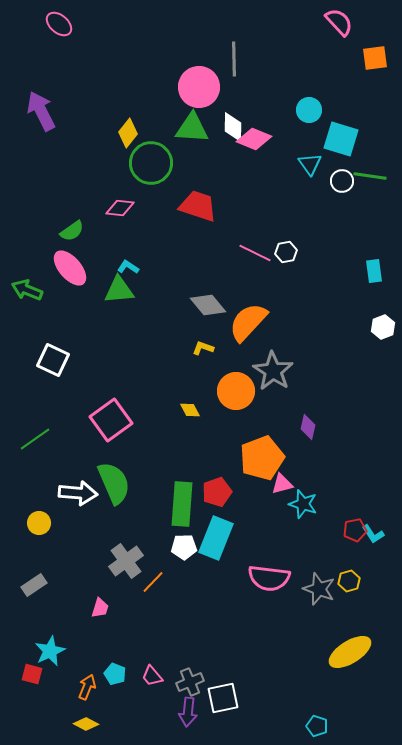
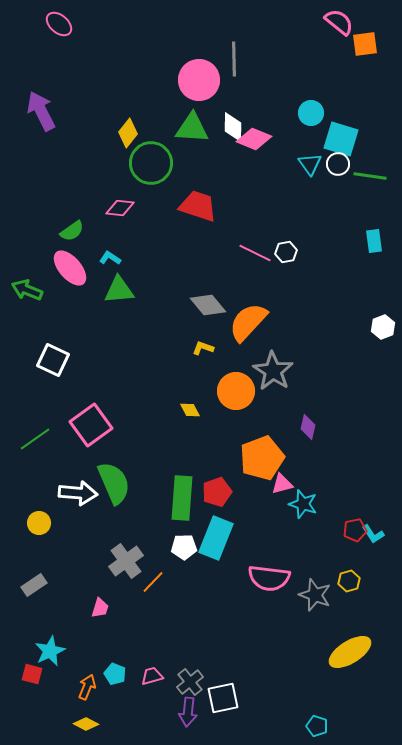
pink semicircle at (339, 22): rotated 8 degrees counterclockwise
orange square at (375, 58): moved 10 px left, 14 px up
pink circle at (199, 87): moved 7 px up
cyan circle at (309, 110): moved 2 px right, 3 px down
white circle at (342, 181): moved 4 px left, 17 px up
cyan L-shape at (128, 267): moved 18 px left, 9 px up
cyan rectangle at (374, 271): moved 30 px up
pink square at (111, 420): moved 20 px left, 5 px down
green rectangle at (182, 504): moved 6 px up
gray star at (319, 589): moved 4 px left, 6 px down
pink trapezoid at (152, 676): rotated 115 degrees clockwise
gray cross at (190, 682): rotated 16 degrees counterclockwise
